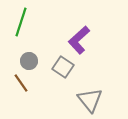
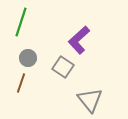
gray circle: moved 1 px left, 3 px up
brown line: rotated 54 degrees clockwise
